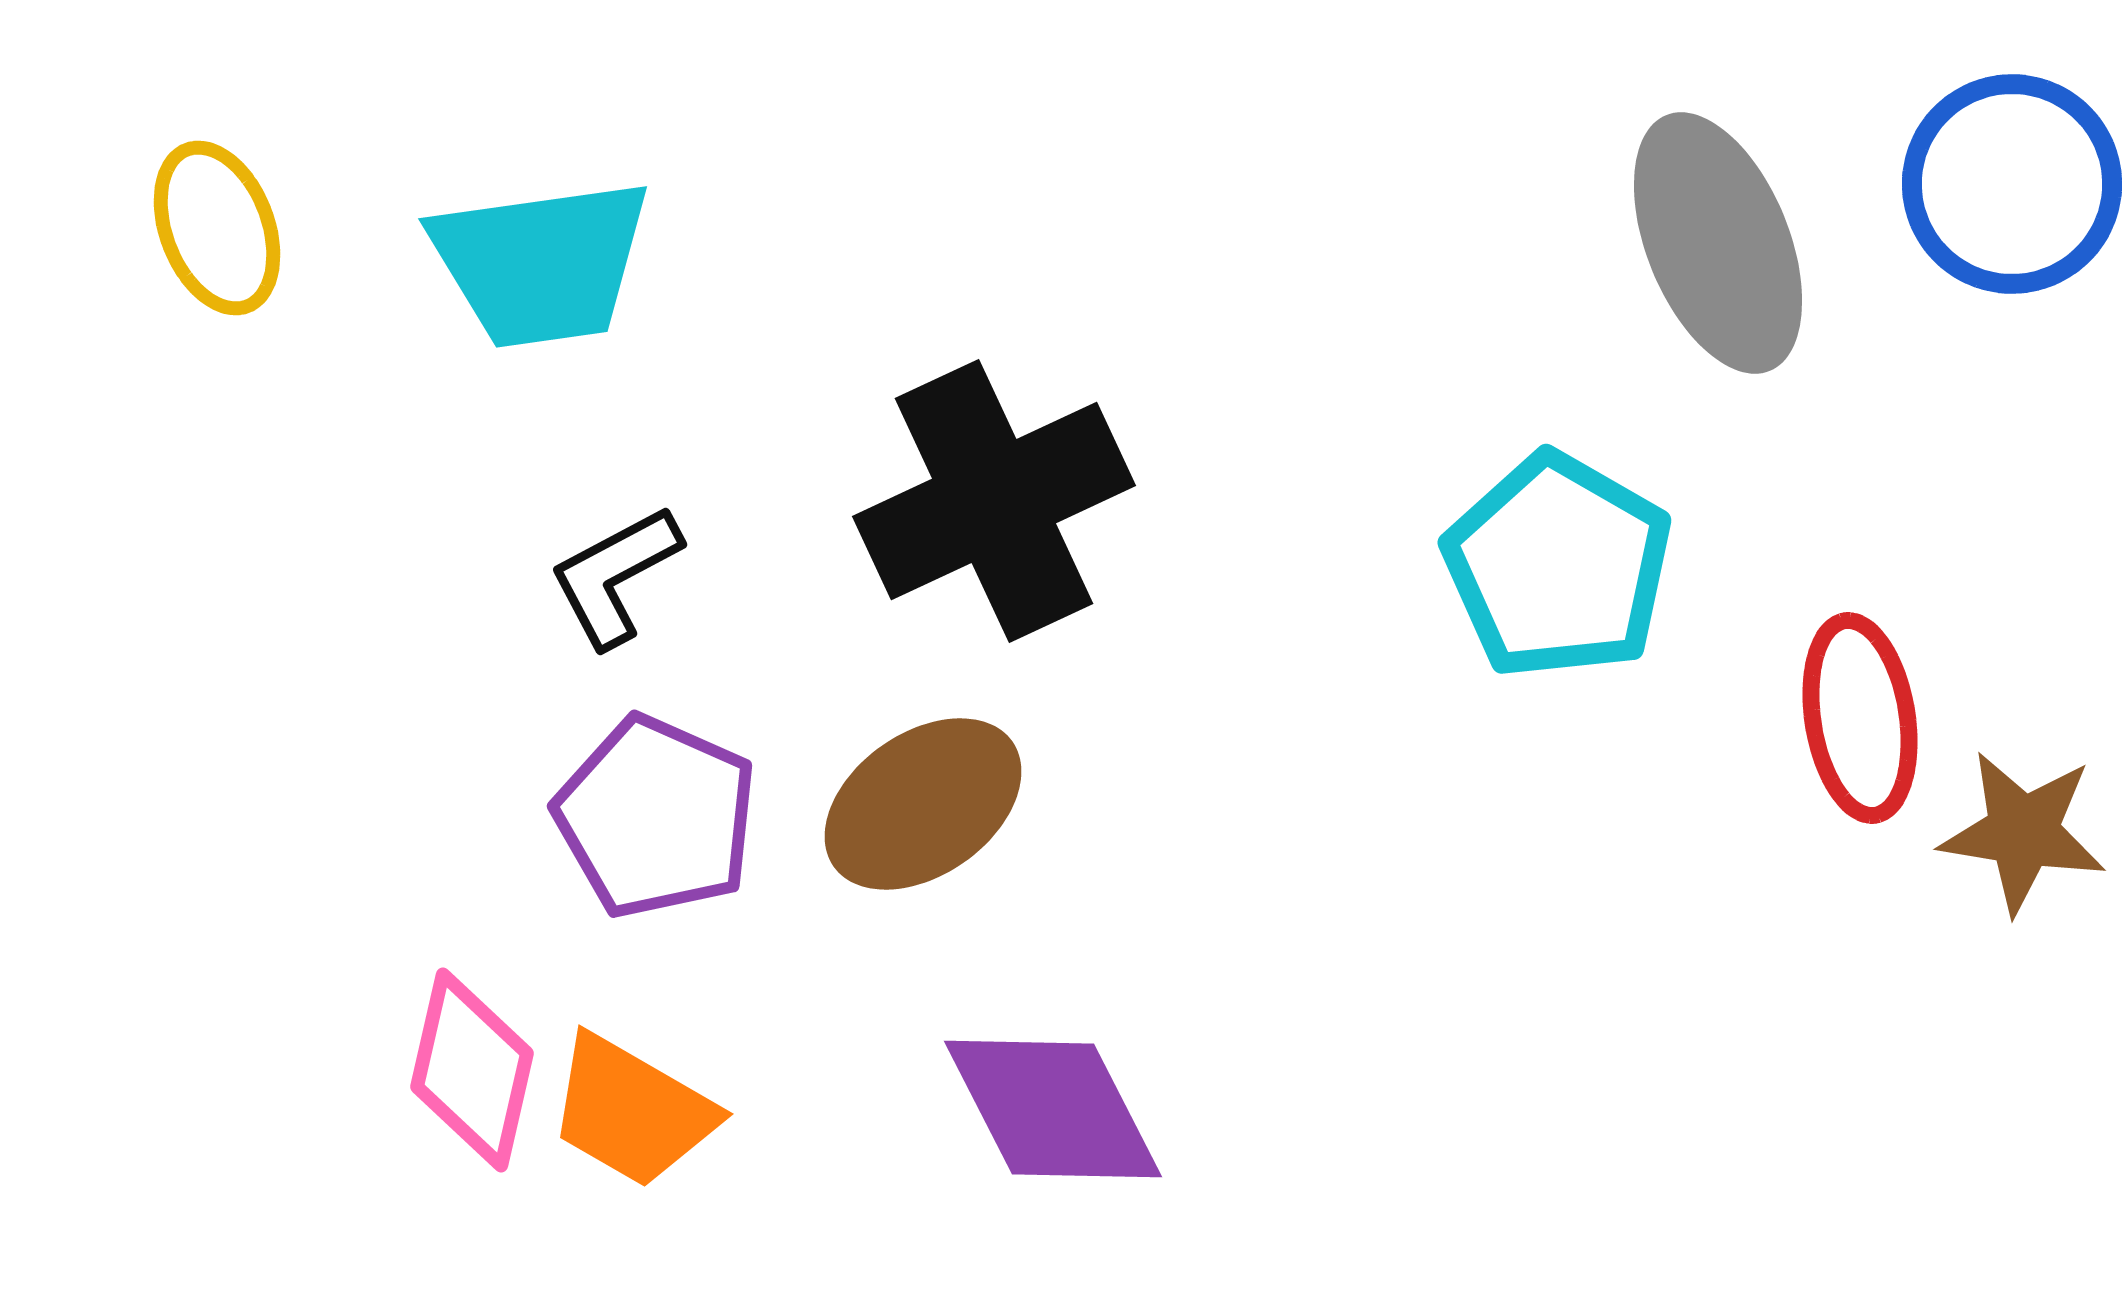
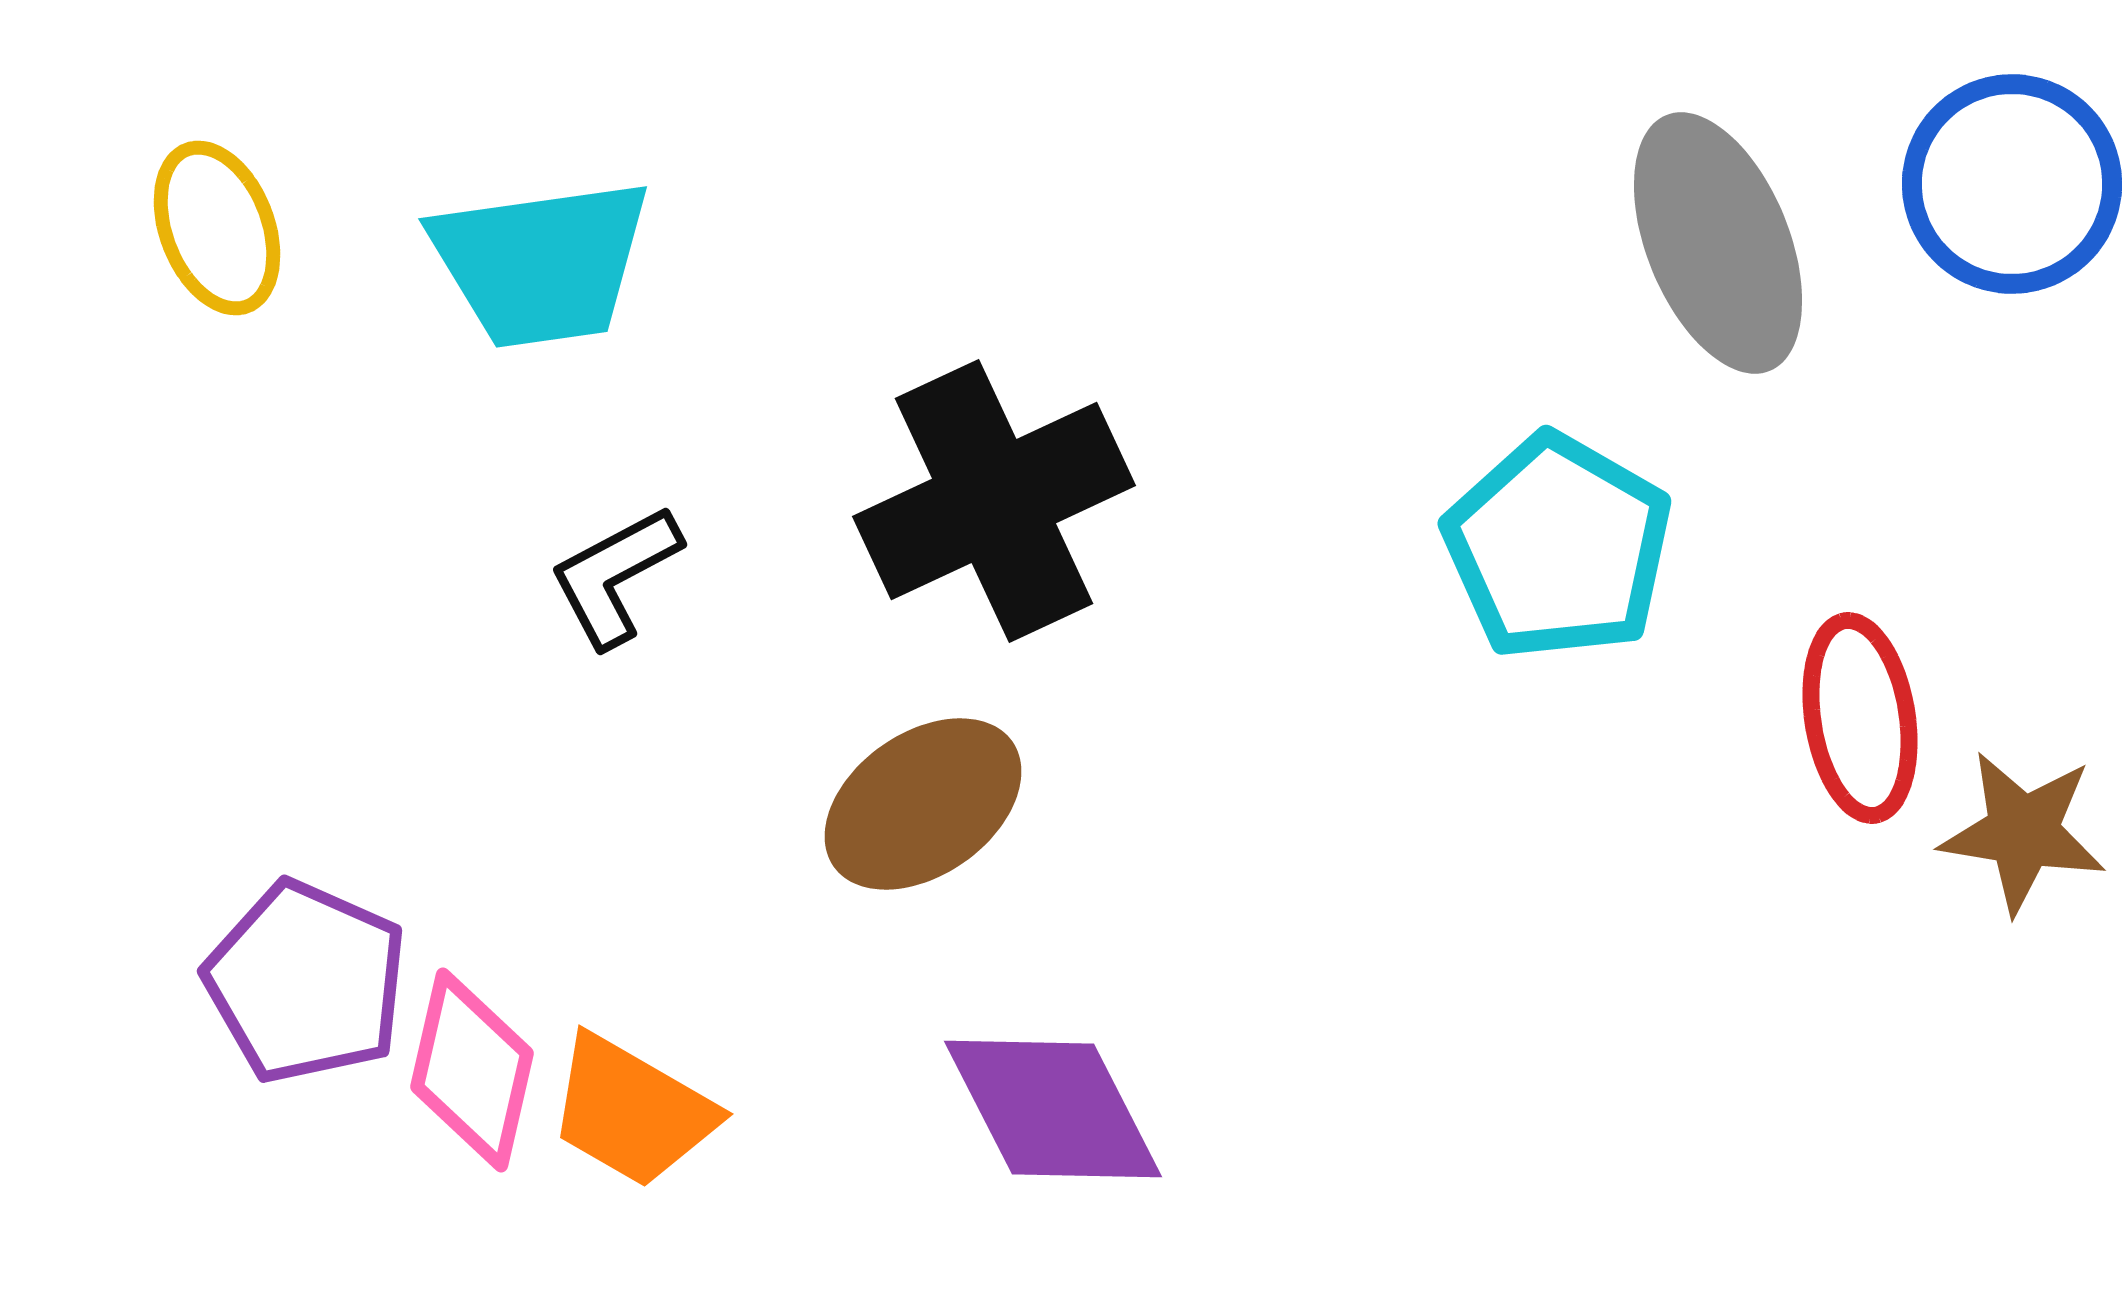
cyan pentagon: moved 19 px up
purple pentagon: moved 350 px left, 165 px down
